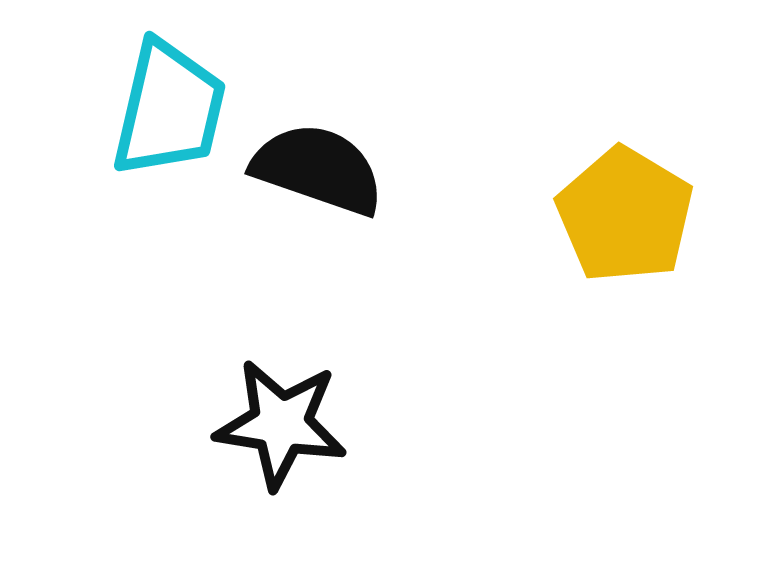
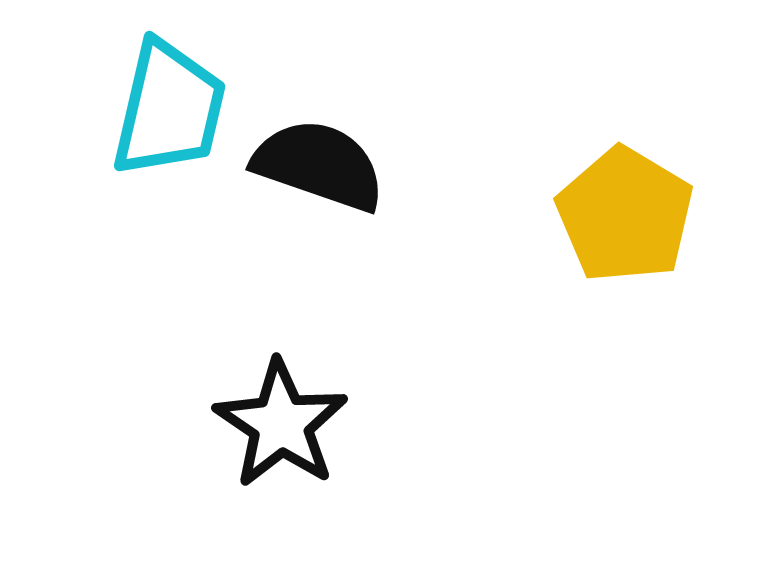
black semicircle: moved 1 px right, 4 px up
black star: rotated 25 degrees clockwise
